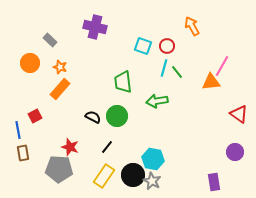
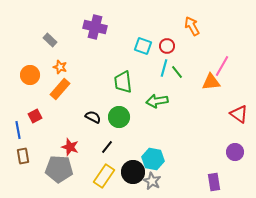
orange circle: moved 12 px down
green circle: moved 2 px right, 1 px down
brown rectangle: moved 3 px down
black circle: moved 3 px up
